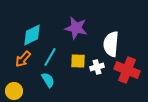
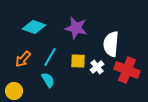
cyan diamond: moved 2 px right, 8 px up; rotated 45 degrees clockwise
white cross: rotated 24 degrees counterclockwise
